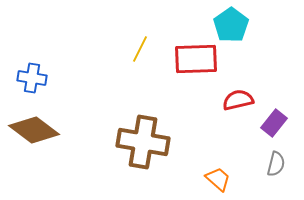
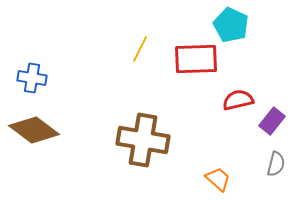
cyan pentagon: rotated 12 degrees counterclockwise
purple rectangle: moved 2 px left, 2 px up
brown cross: moved 2 px up
